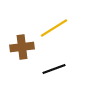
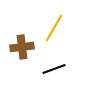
yellow line: rotated 28 degrees counterclockwise
